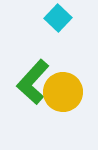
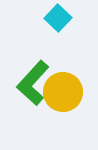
green L-shape: moved 1 px down
